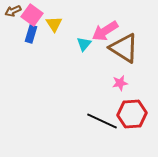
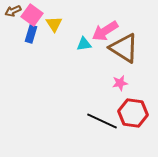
cyan triangle: rotated 42 degrees clockwise
red hexagon: moved 1 px right, 1 px up; rotated 12 degrees clockwise
